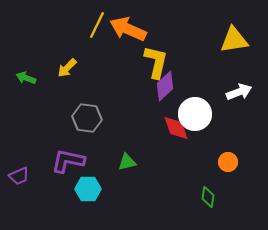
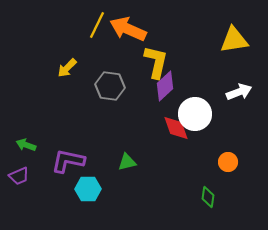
green arrow: moved 67 px down
gray hexagon: moved 23 px right, 32 px up
